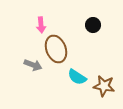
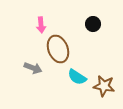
black circle: moved 1 px up
brown ellipse: moved 2 px right
gray arrow: moved 3 px down
